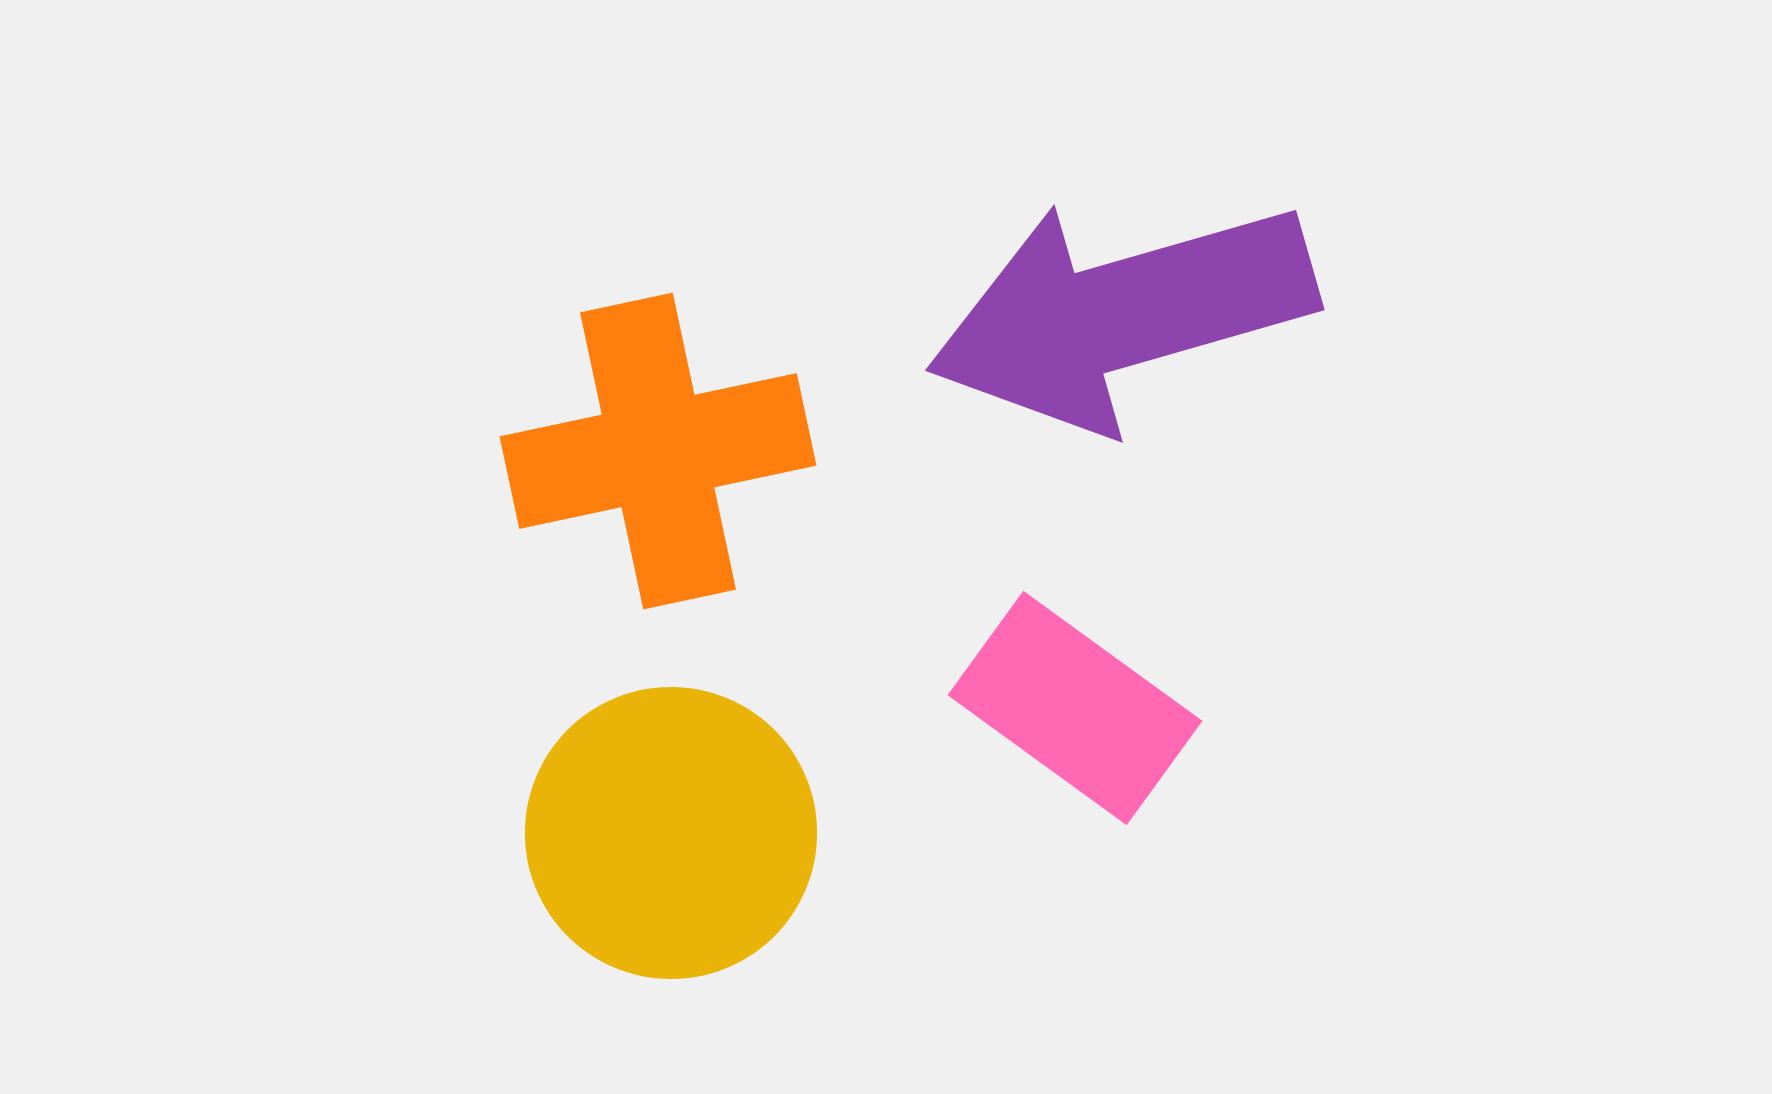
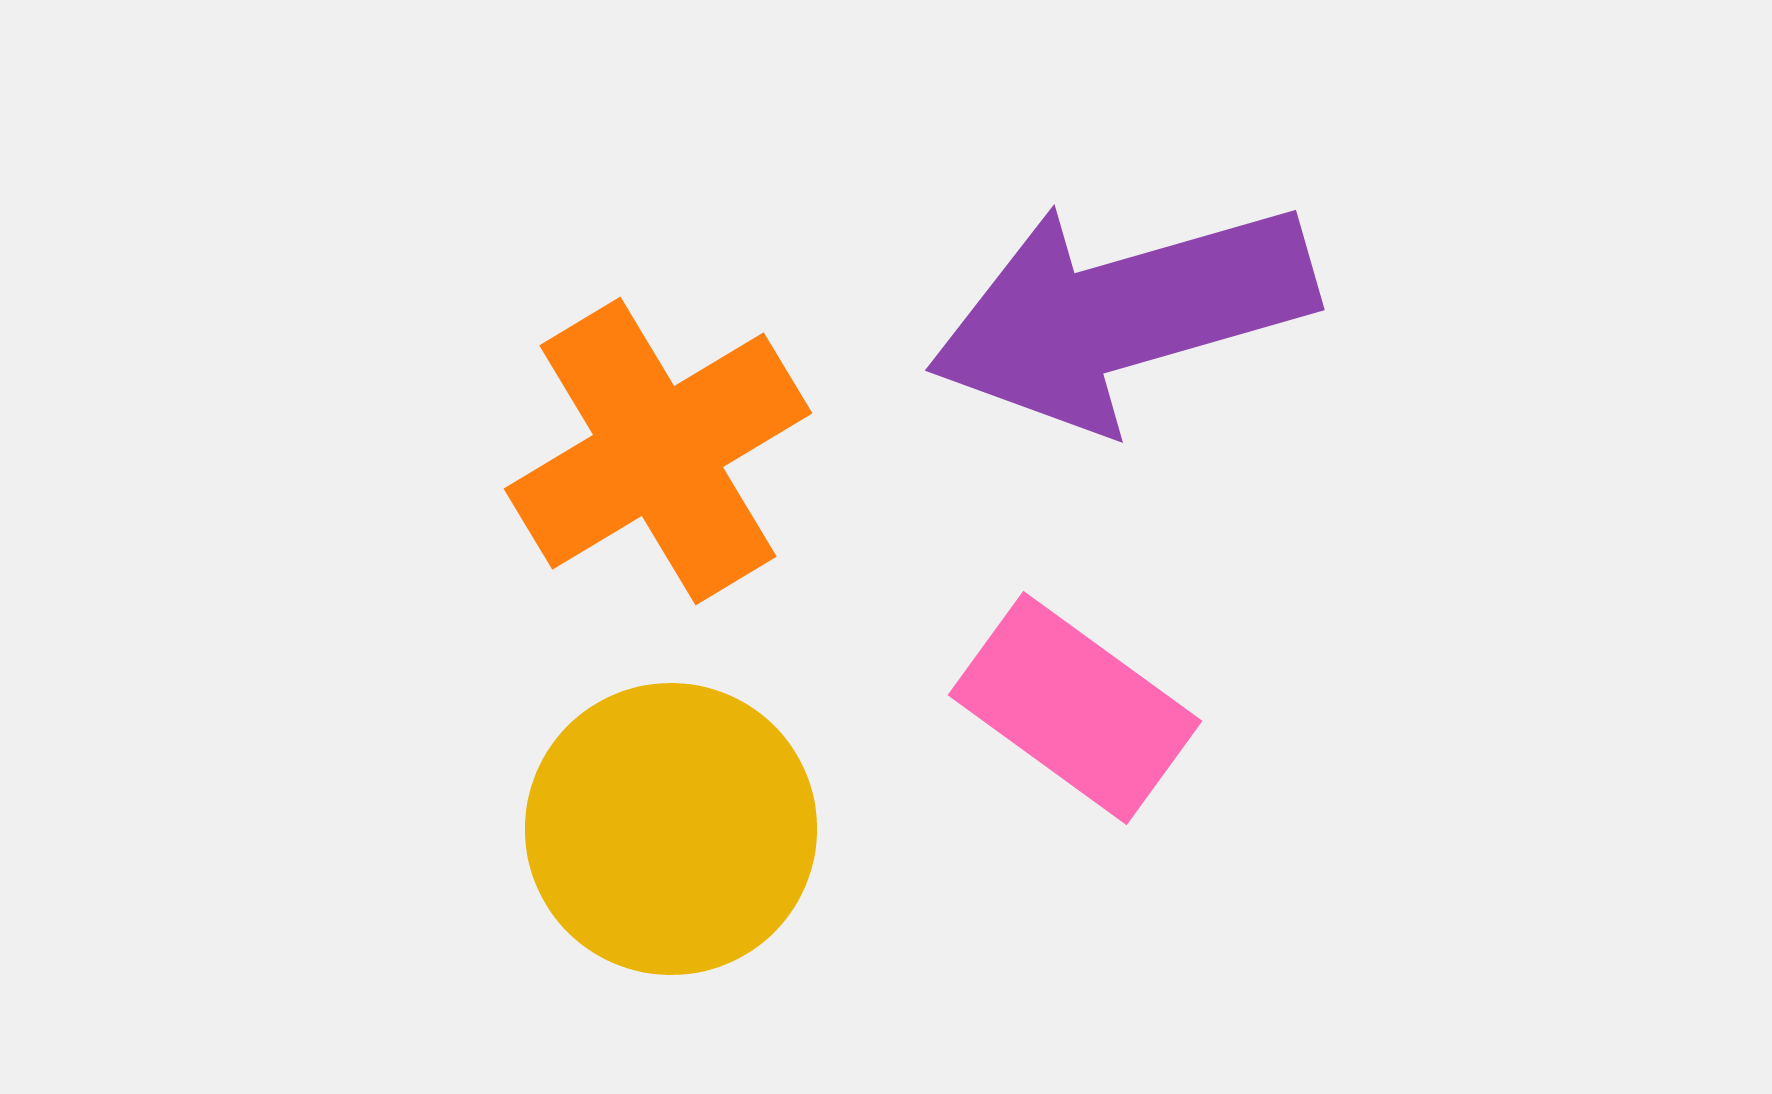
orange cross: rotated 19 degrees counterclockwise
yellow circle: moved 4 px up
